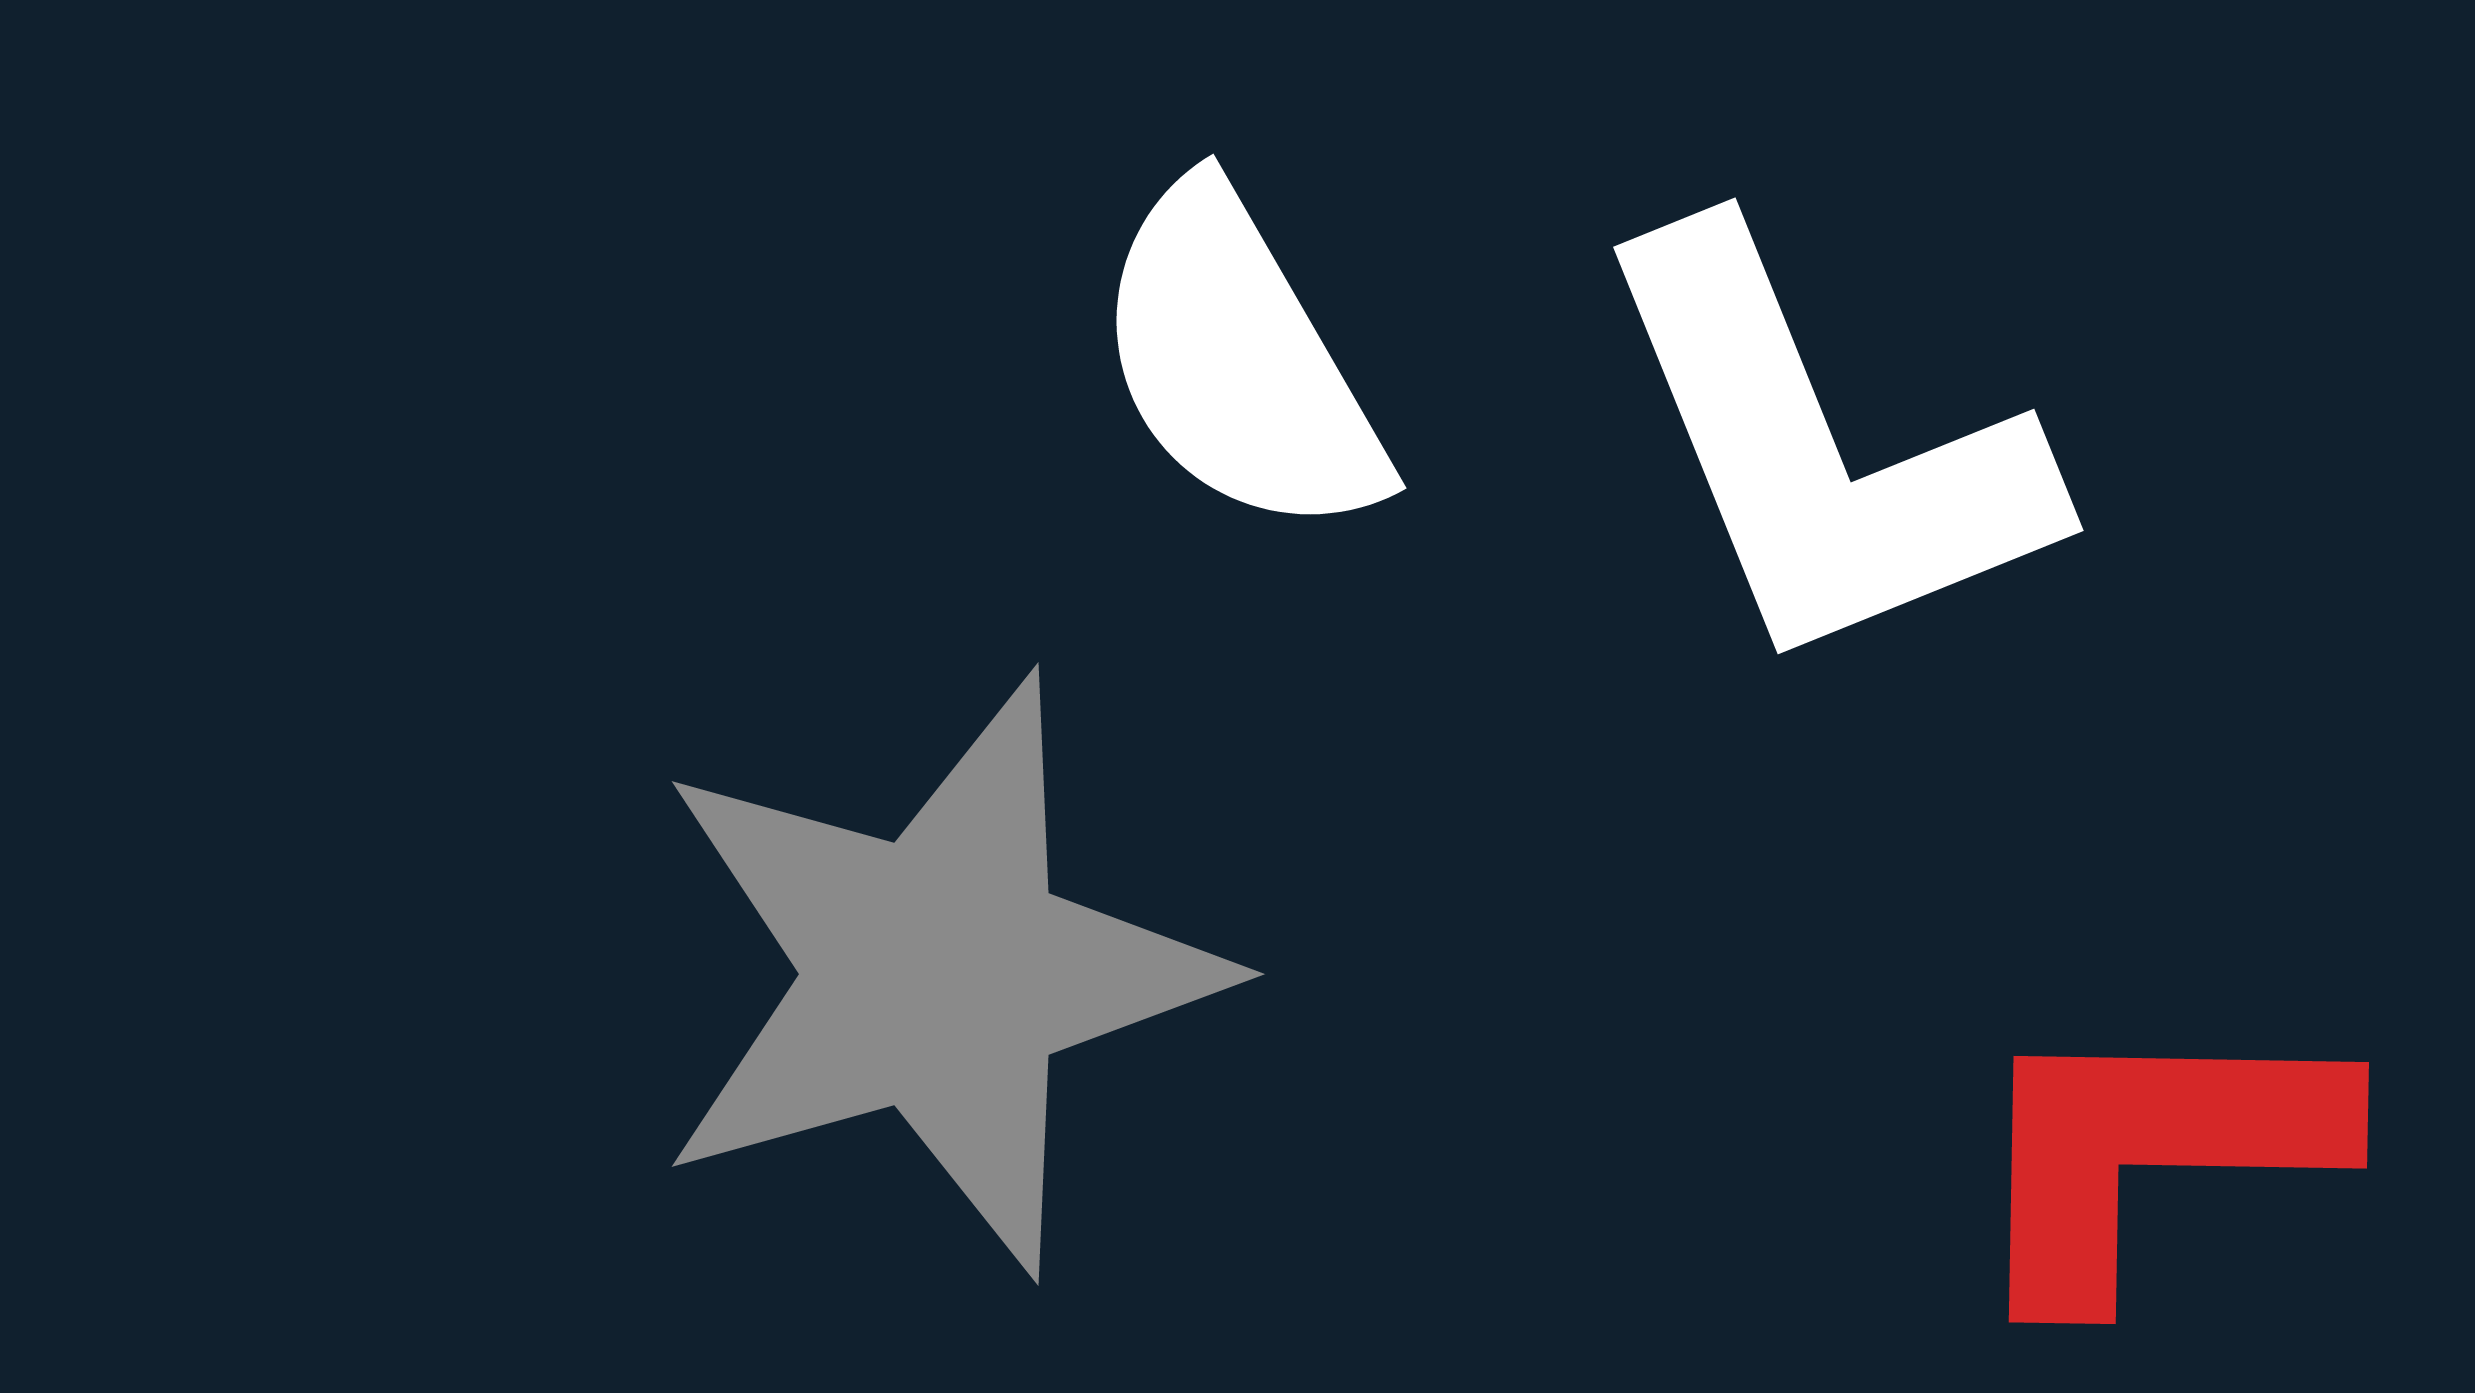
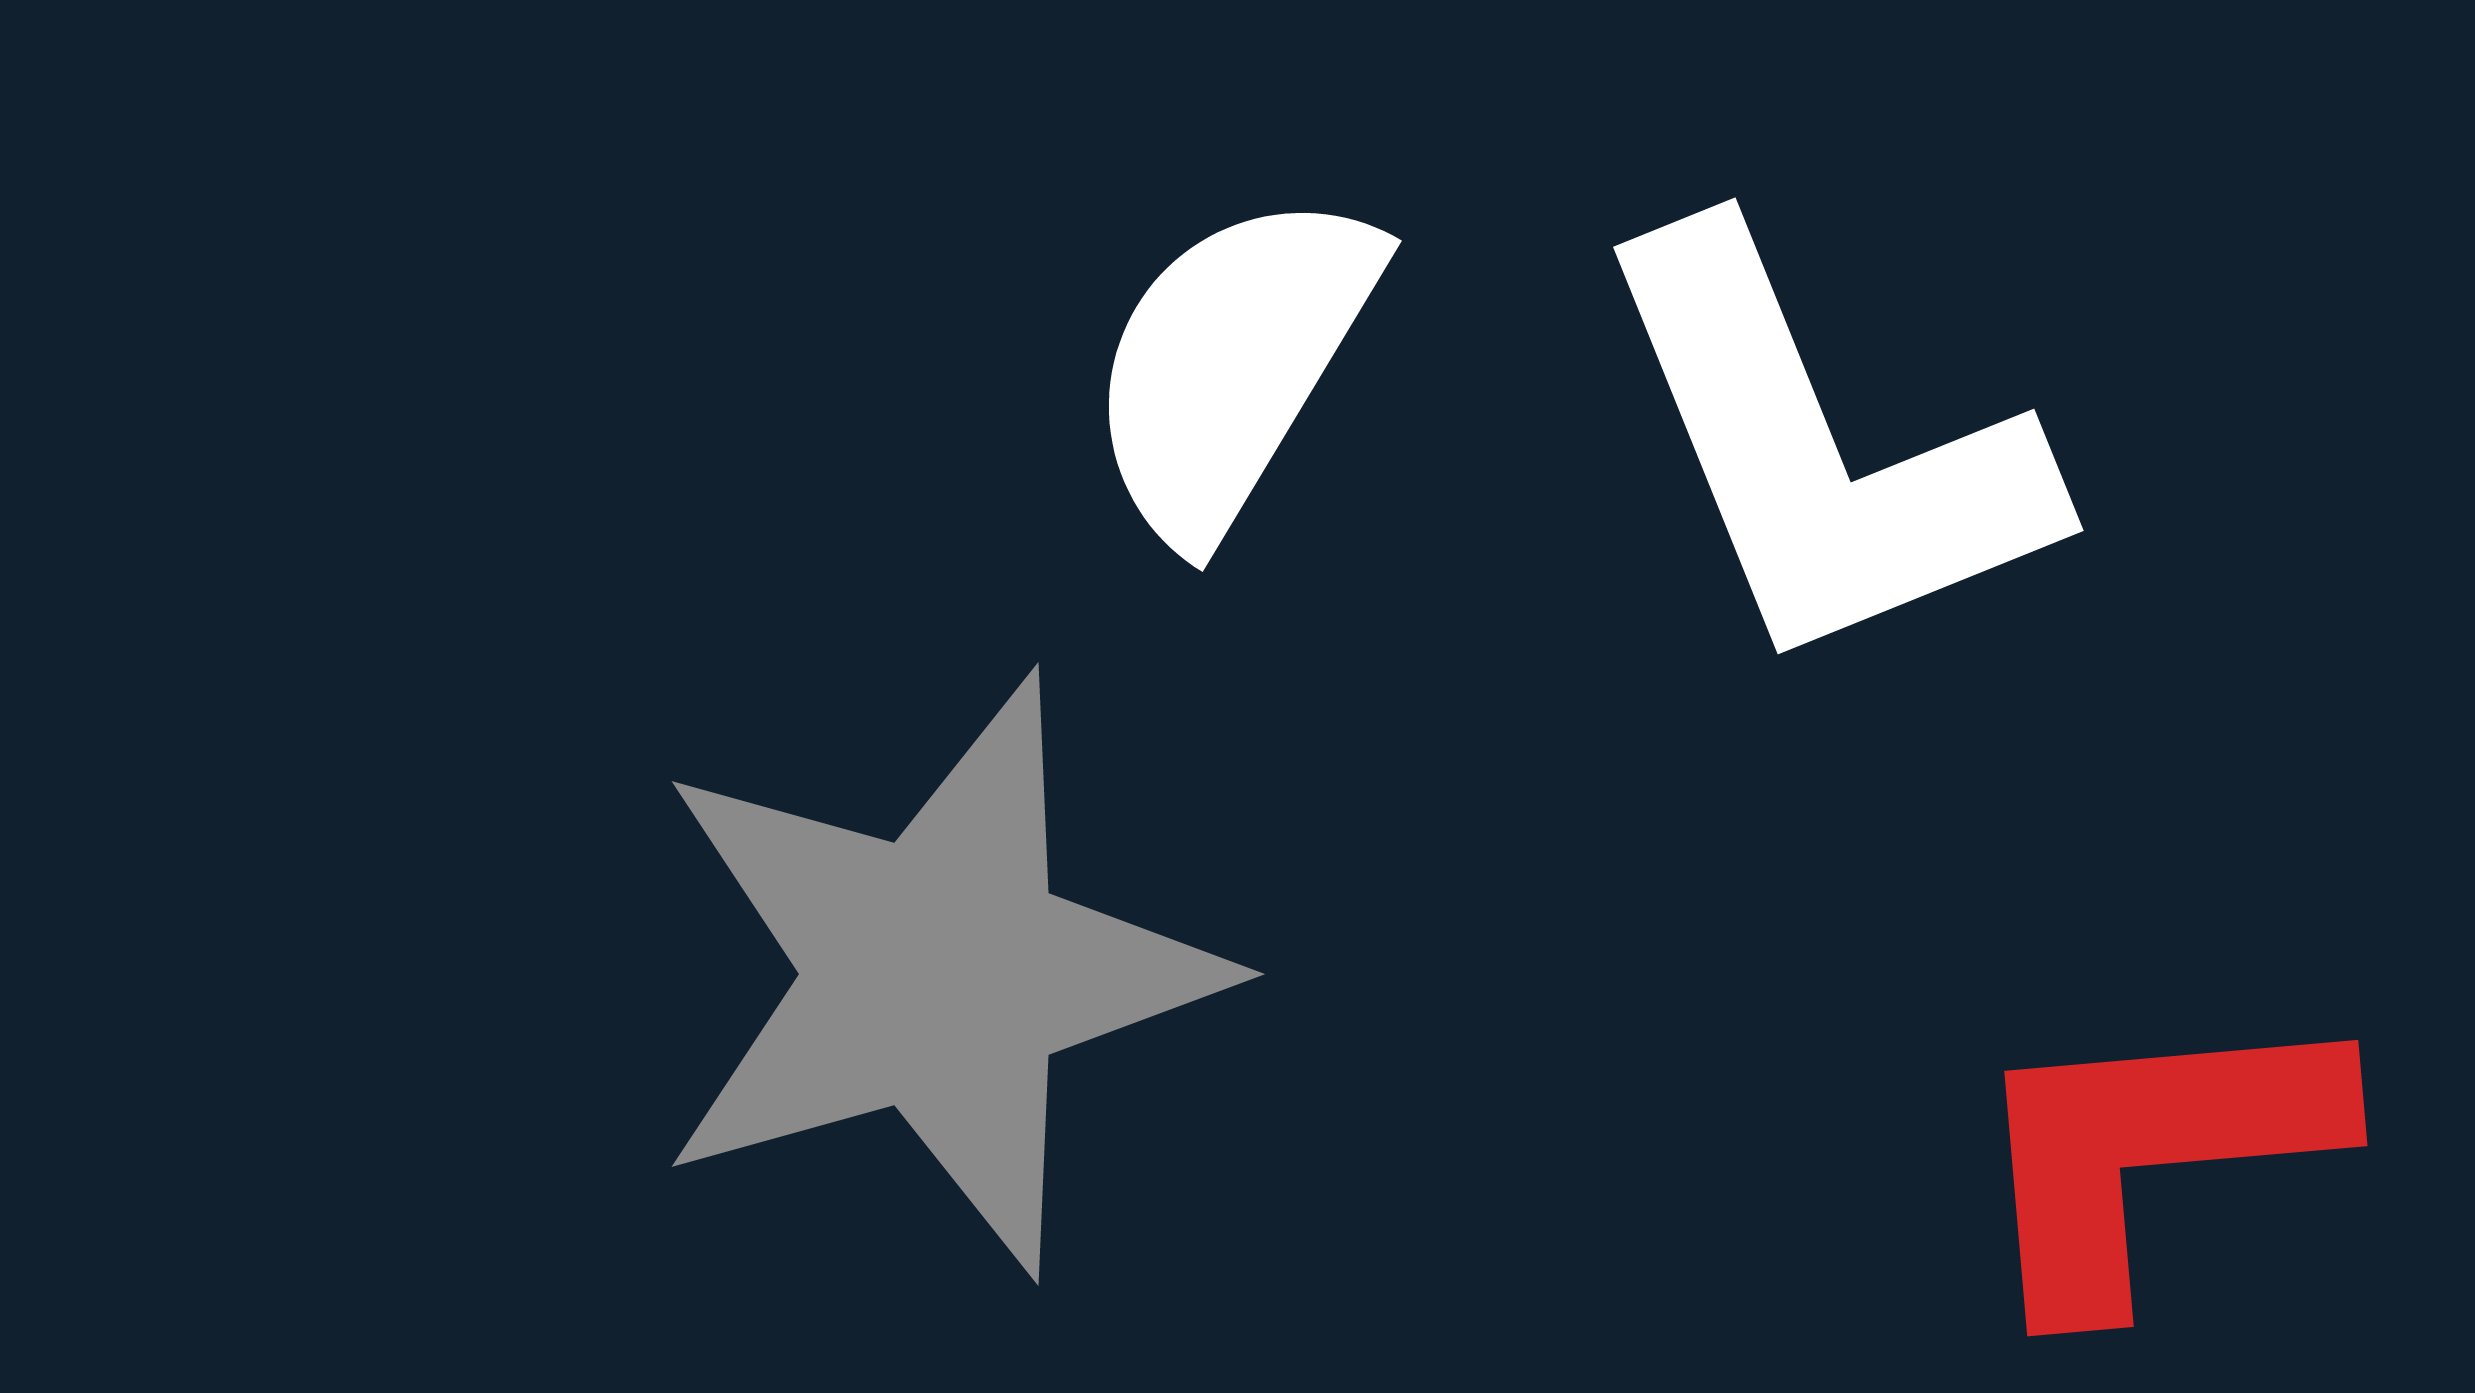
white semicircle: moved 7 px left, 2 px down; rotated 61 degrees clockwise
red L-shape: rotated 6 degrees counterclockwise
